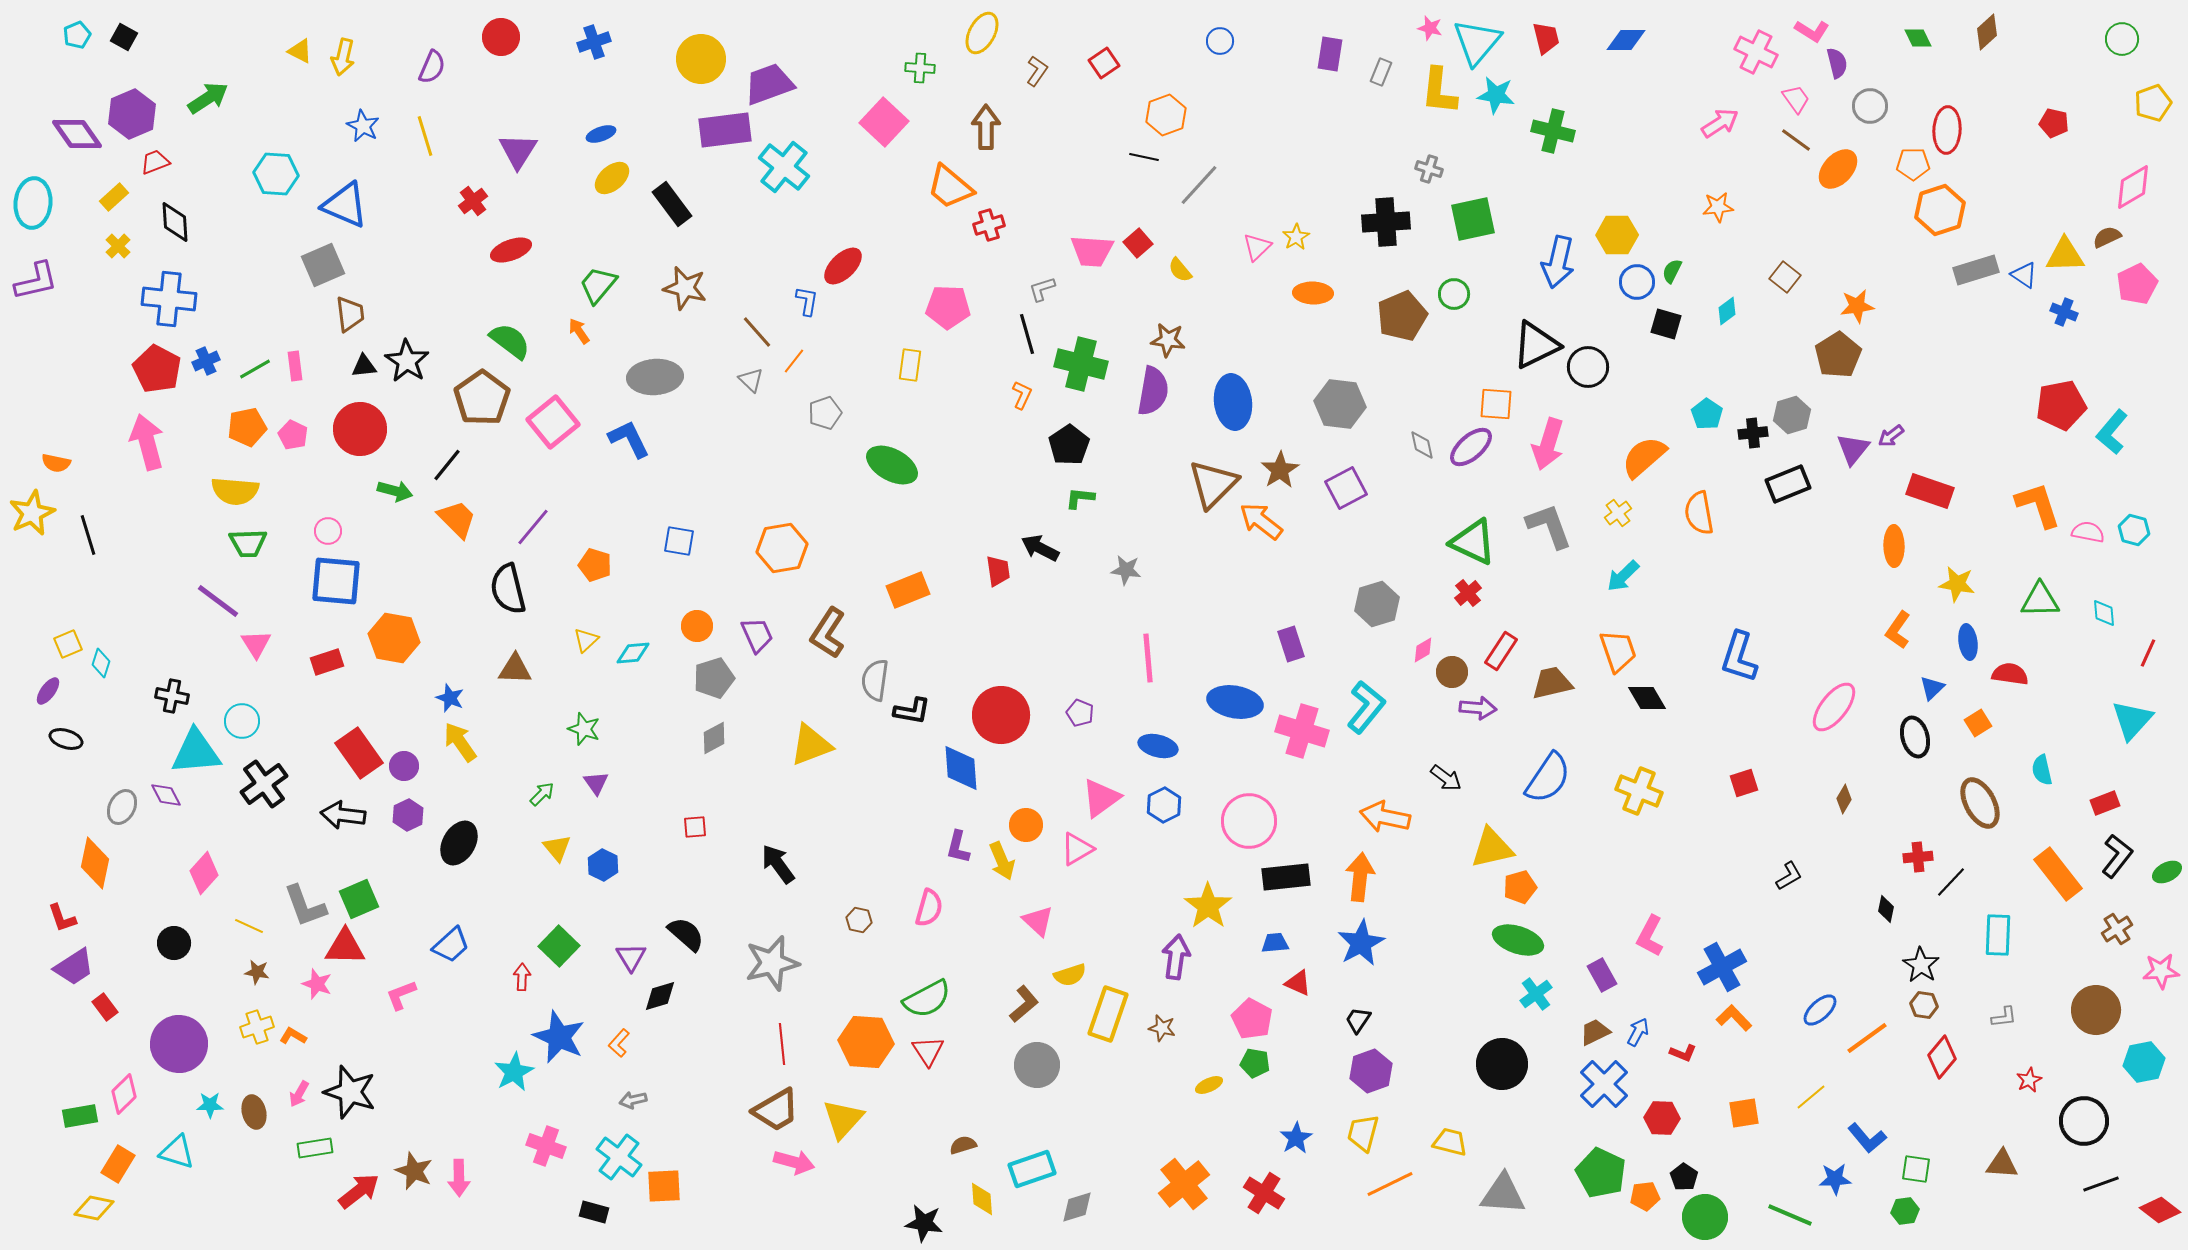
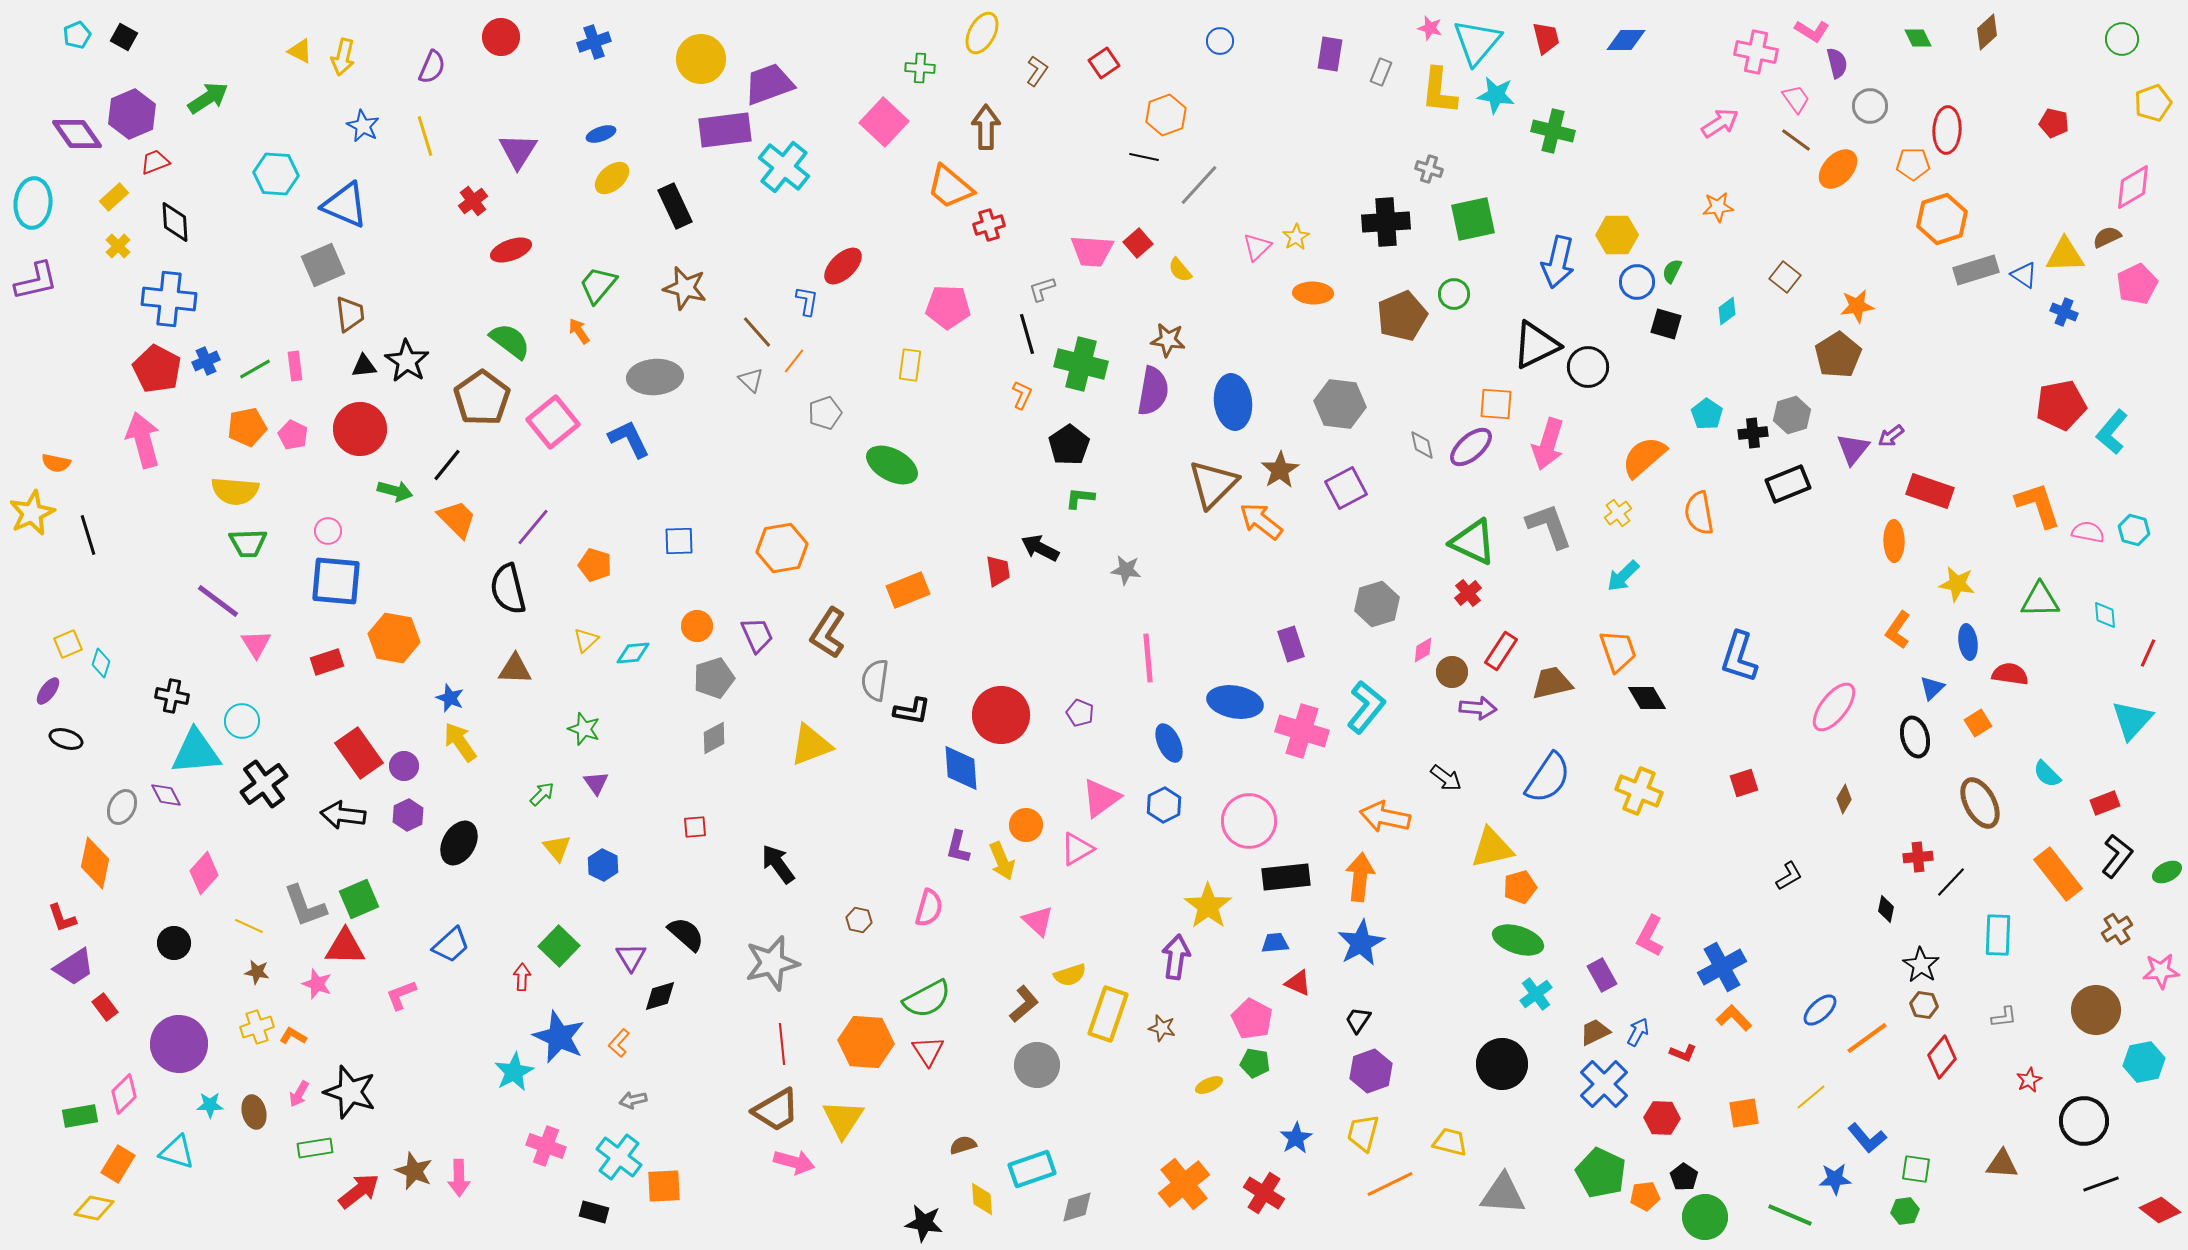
pink cross at (1756, 52): rotated 15 degrees counterclockwise
black rectangle at (672, 204): moved 3 px right, 2 px down; rotated 12 degrees clockwise
orange hexagon at (1940, 210): moved 2 px right, 9 px down
pink arrow at (147, 442): moved 4 px left, 2 px up
blue square at (679, 541): rotated 12 degrees counterclockwise
orange ellipse at (1894, 546): moved 5 px up
cyan diamond at (2104, 613): moved 1 px right, 2 px down
blue ellipse at (1158, 746): moved 11 px right, 3 px up; rotated 51 degrees clockwise
cyan semicircle at (2042, 770): moved 5 px right, 4 px down; rotated 32 degrees counterclockwise
yellow triangle at (843, 1119): rotated 9 degrees counterclockwise
